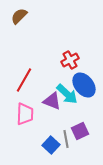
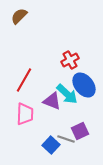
gray line: rotated 60 degrees counterclockwise
